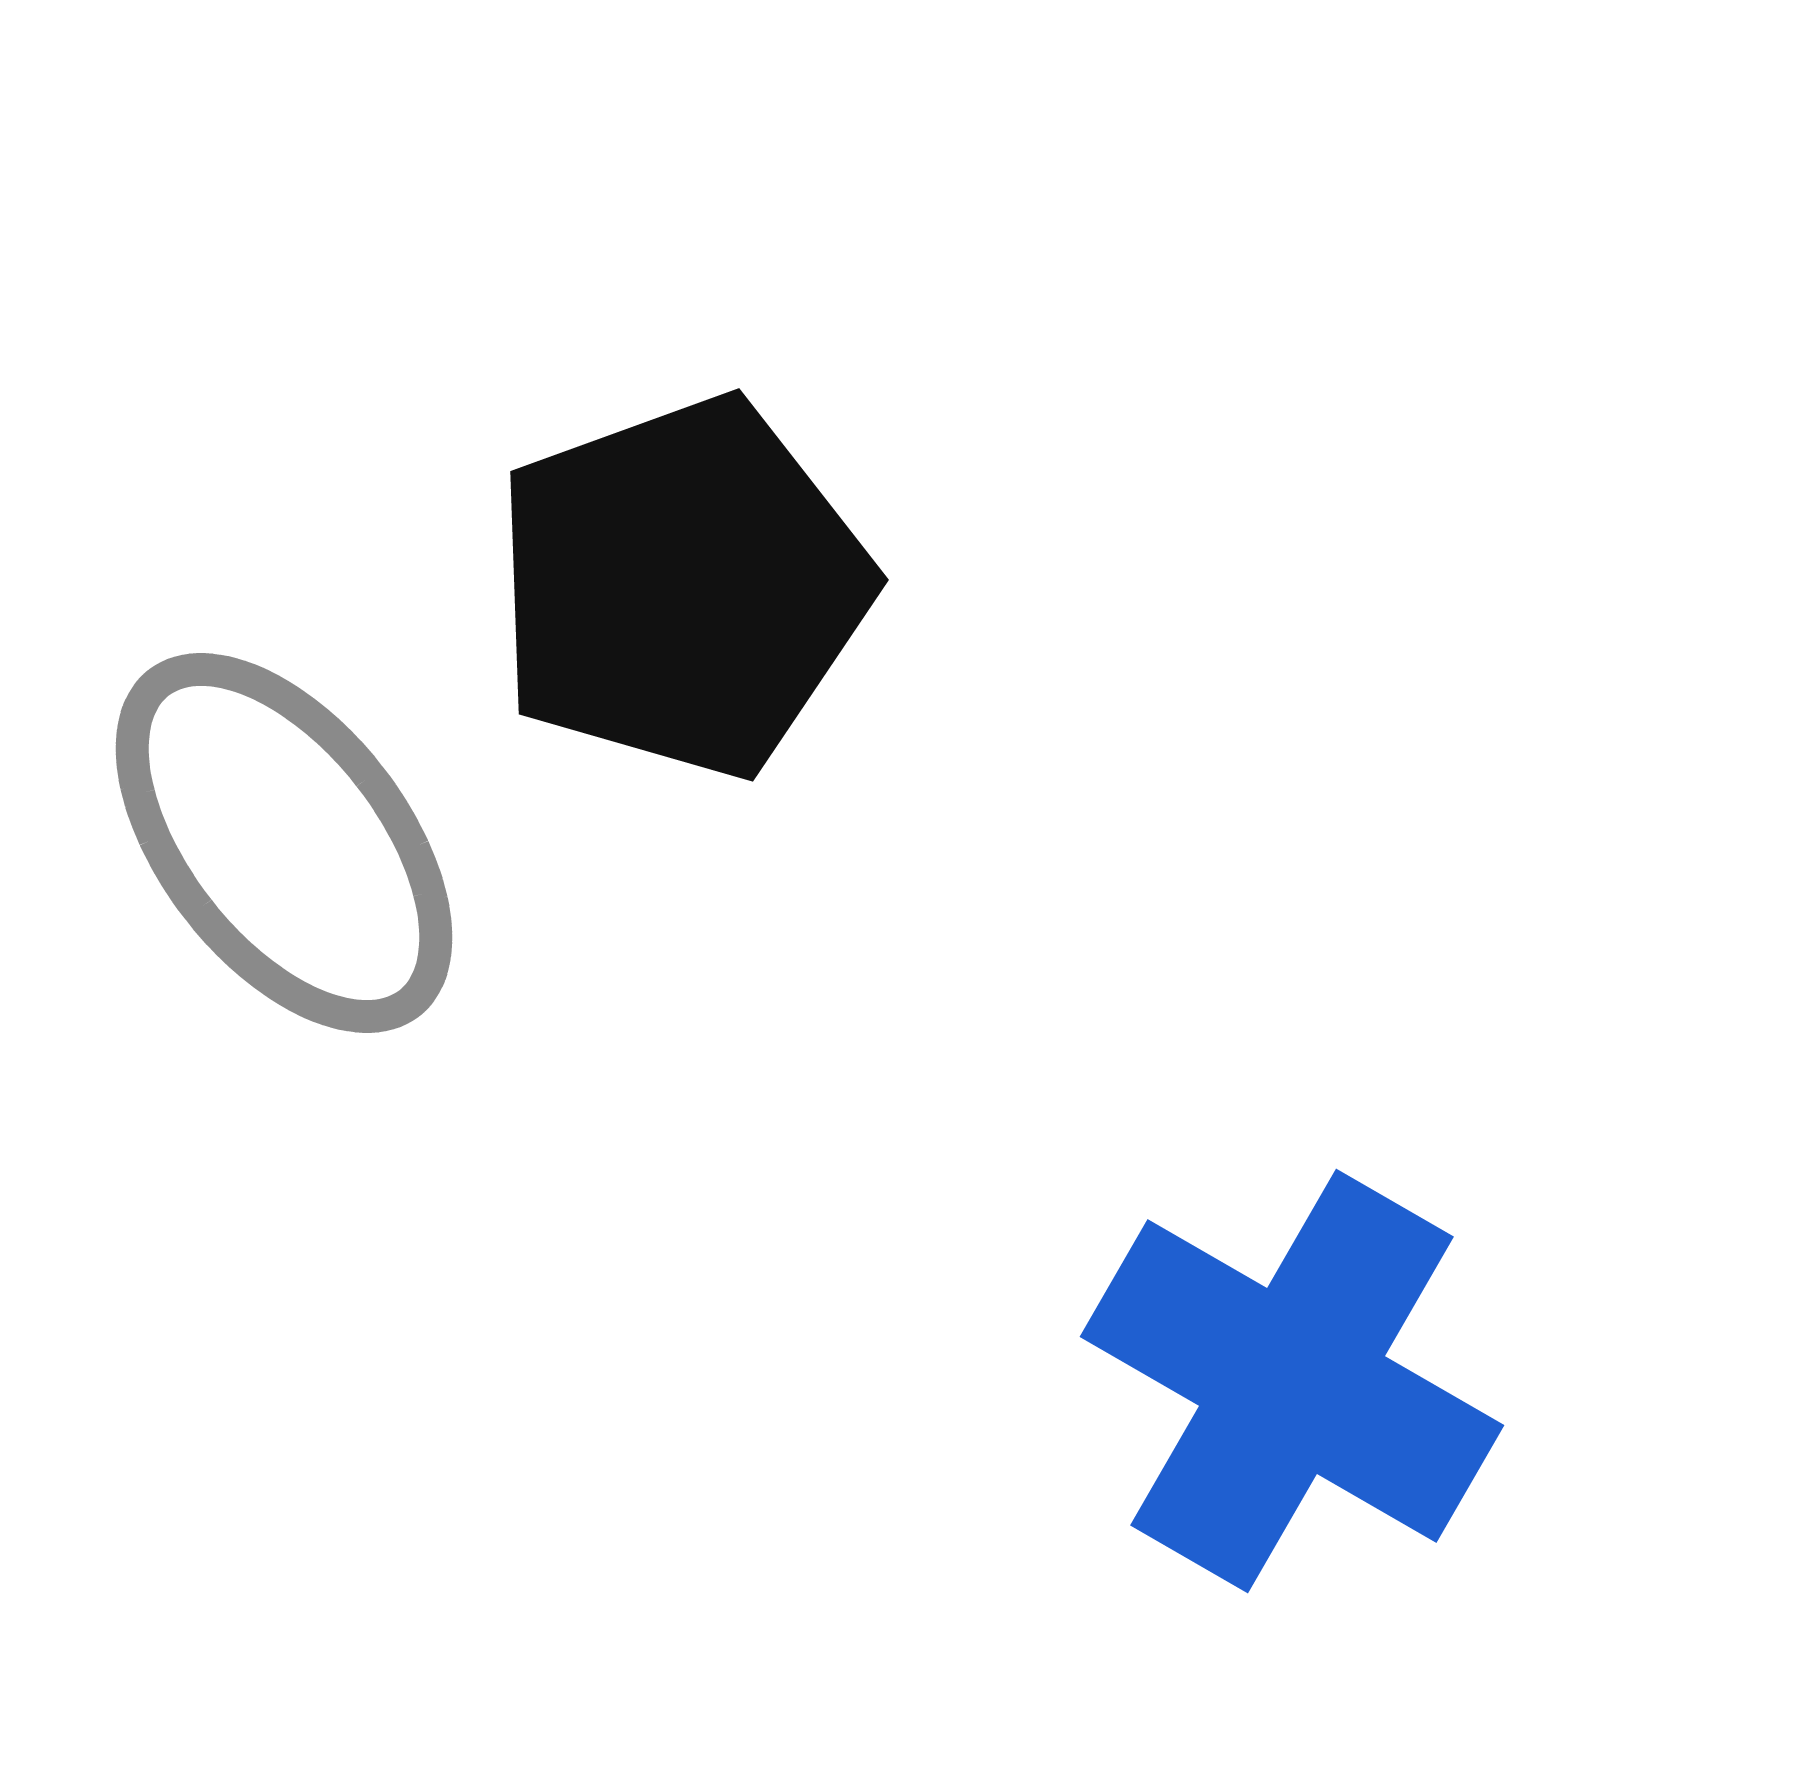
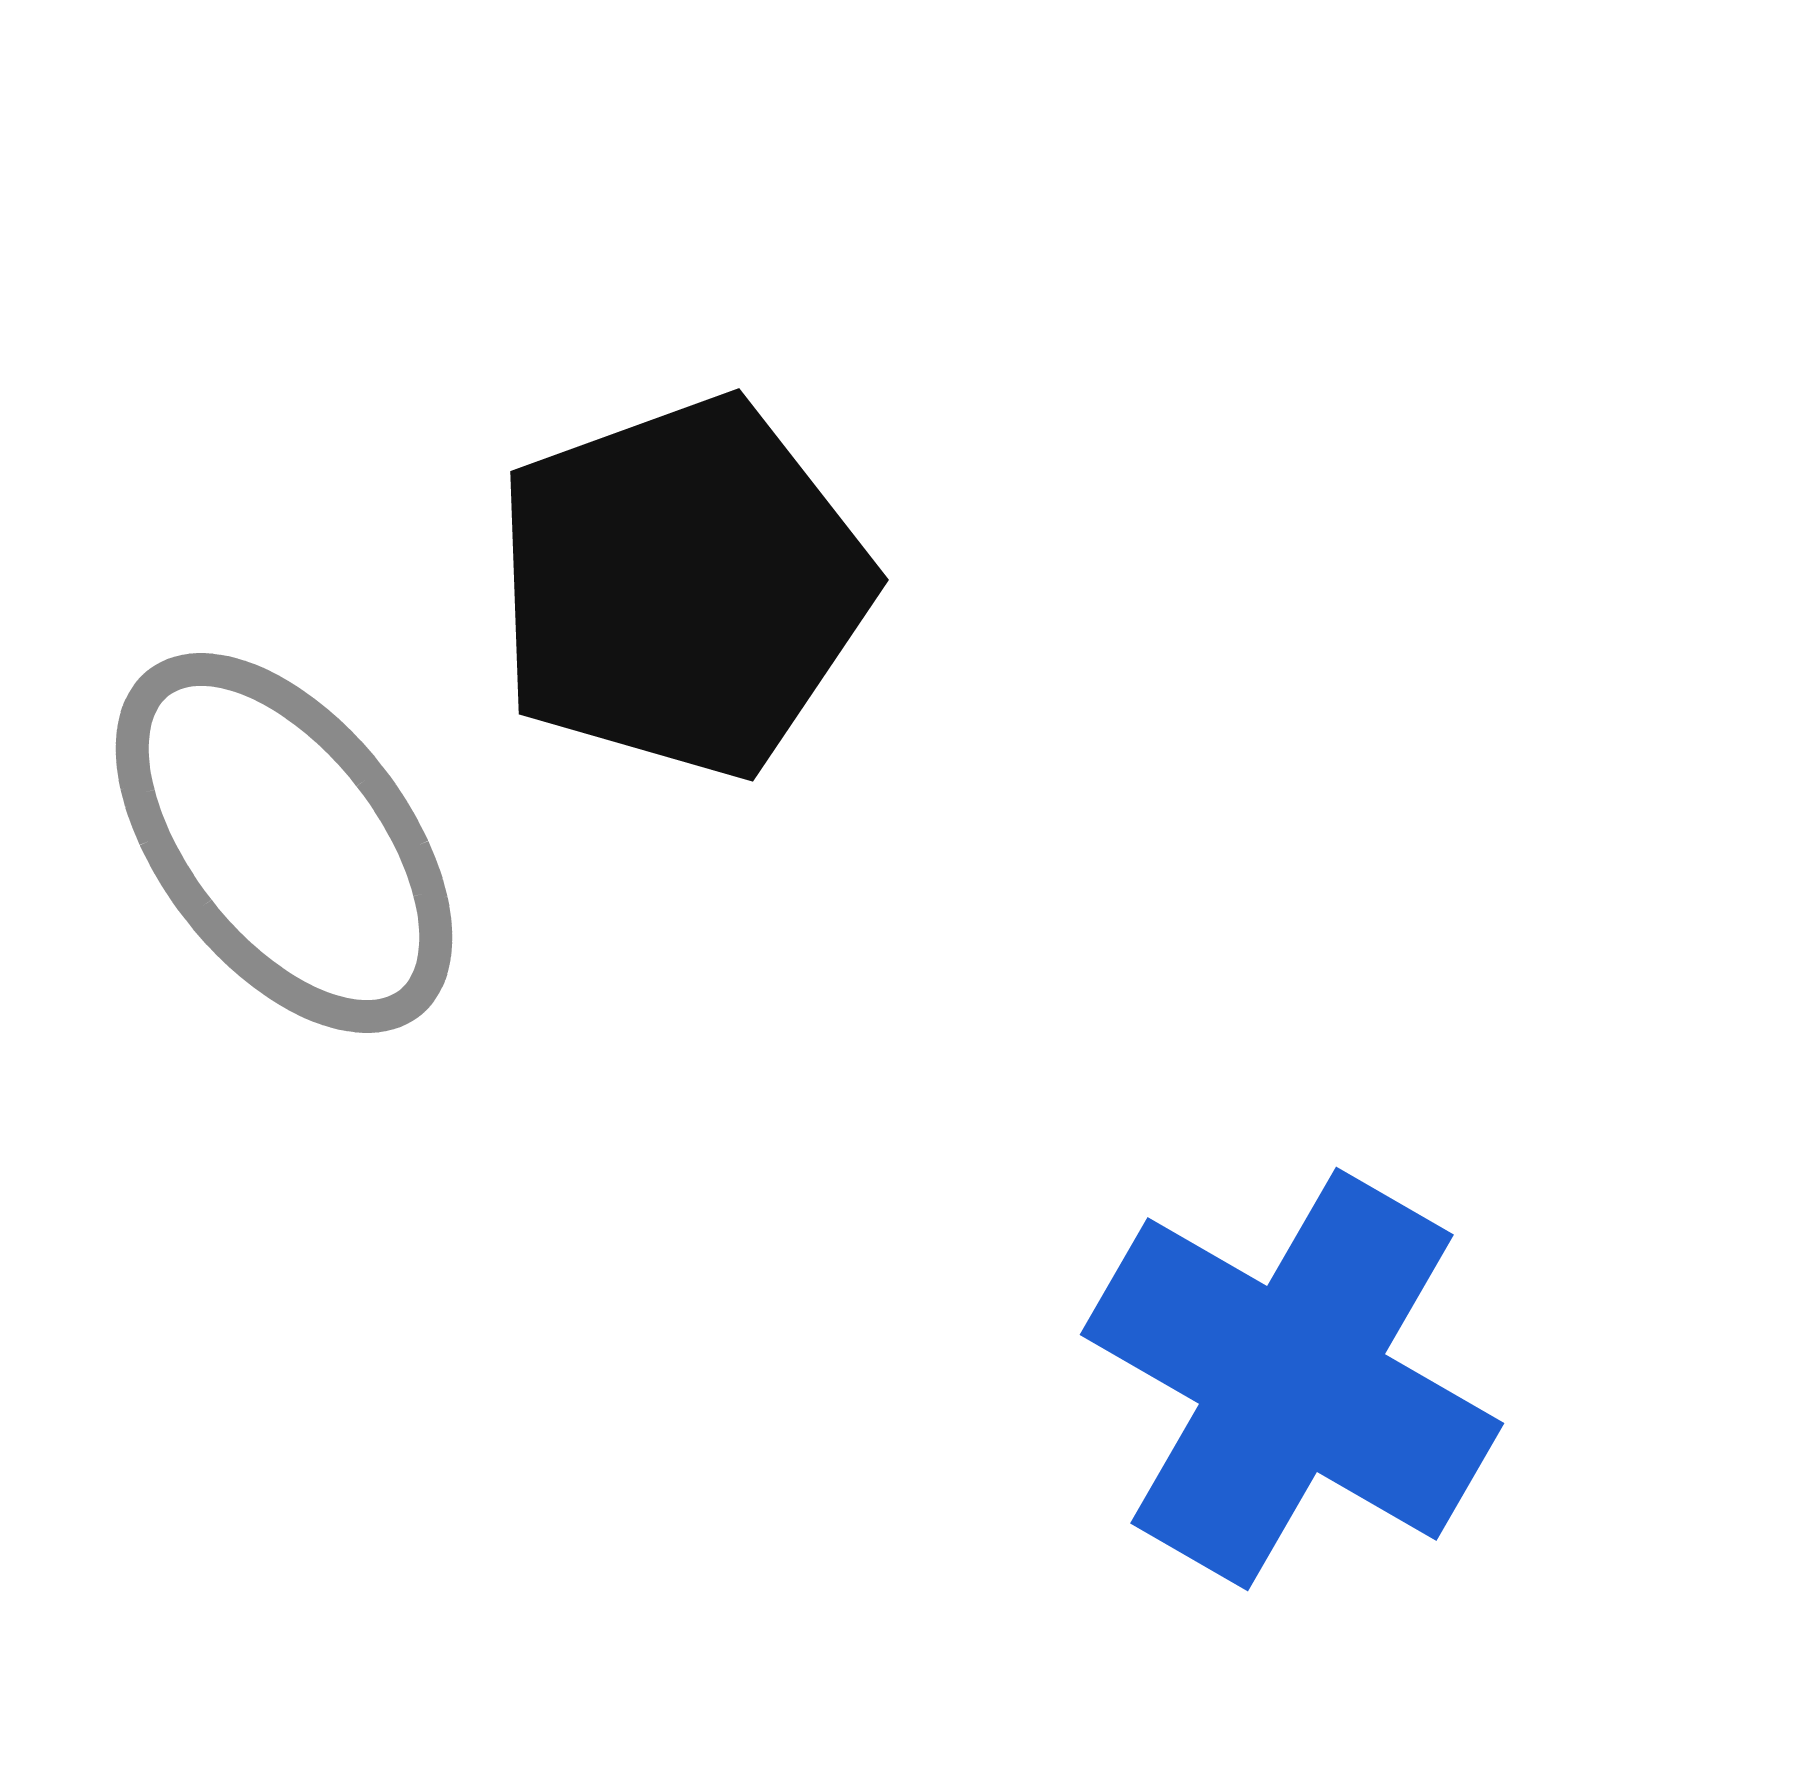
blue cross: moved 2 px up
